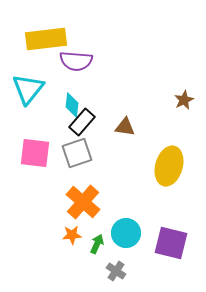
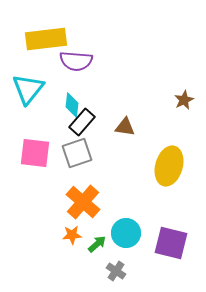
green arrow: rotated 24 degrees clockwise
